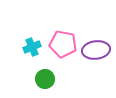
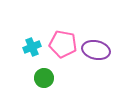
purple ellipse: rotated 20 degrees clockwise
green circle: moved 1 px left, 1 px up
